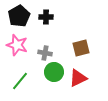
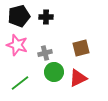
black pentagon: rotated 15 degrees clockwise
gray cross: rotated 24 degrees counterclockwise
green line: moved 2 px down; rotated 12 degrees clockwise
